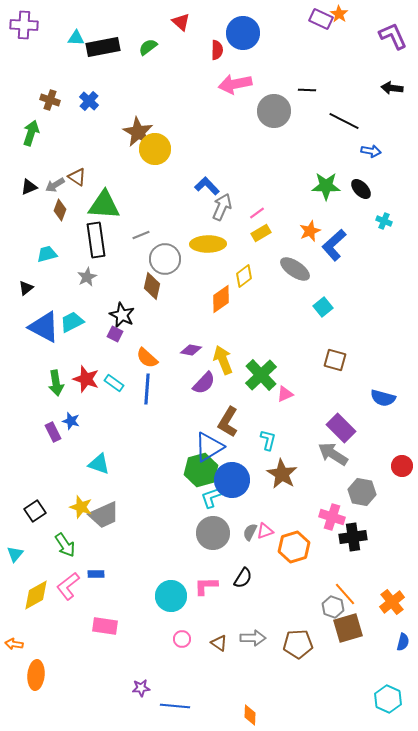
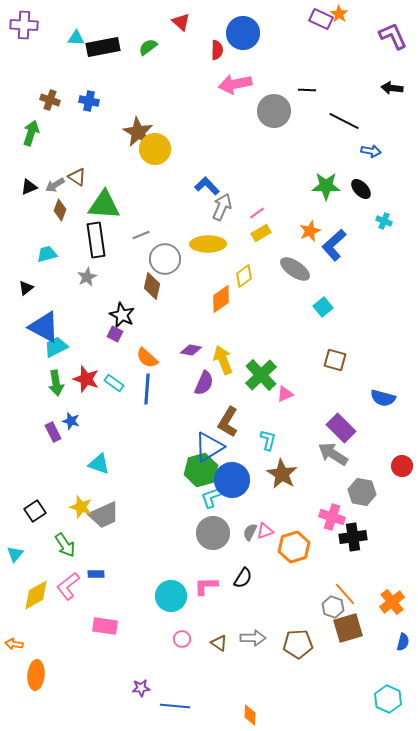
blue cross at (89, 101): rotated 30 degrees counterclockwise
cyan trapezoid at (72, 322): moved 16 px left, 25 px down
purple semicircle at (204, 383): rotated 20 degrees counterclockwise
